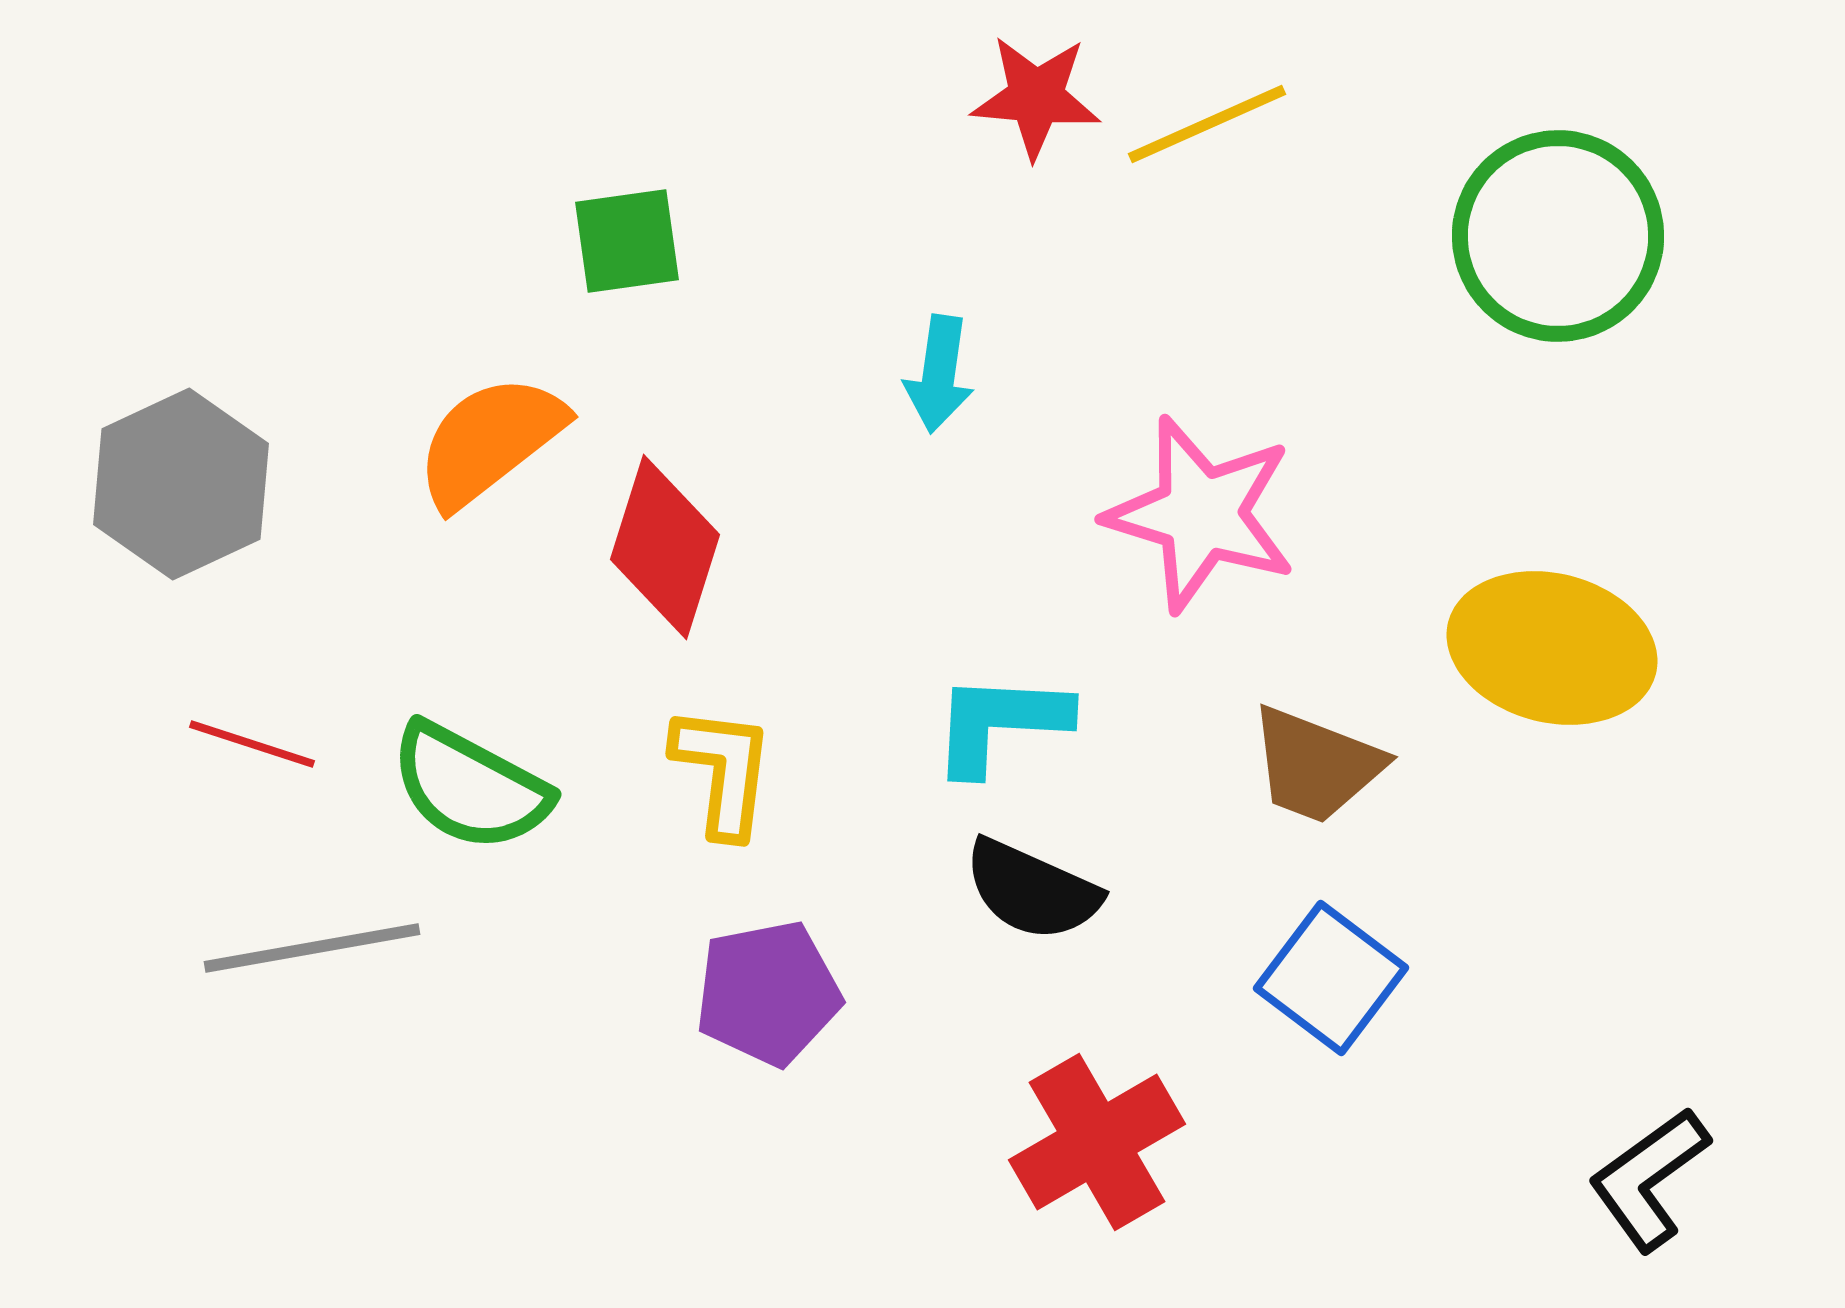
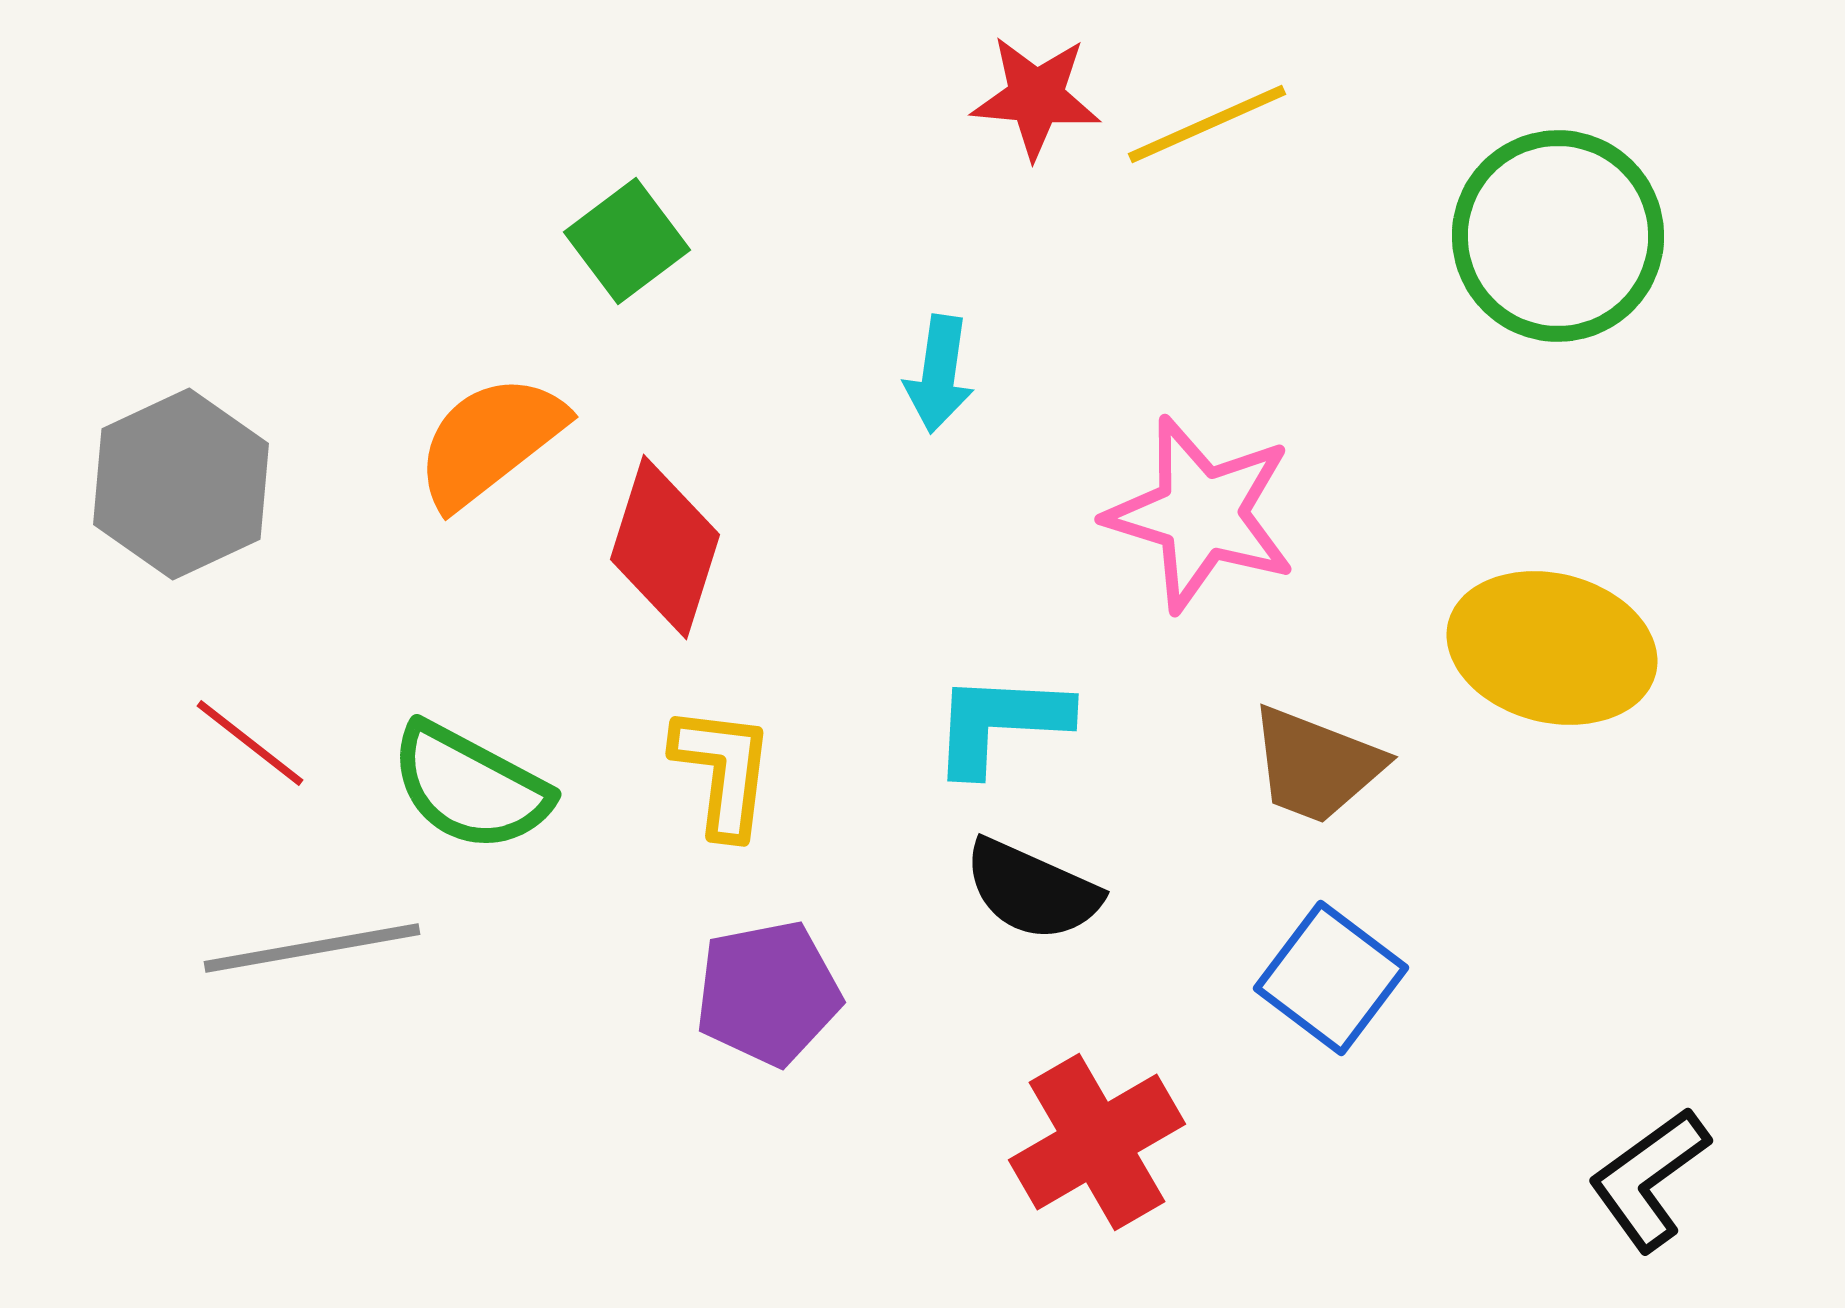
green square: rotated 29 degrees counterclockwise
red line: moved 2 px left, 1 px up; rotated 20 degrees clockwise
